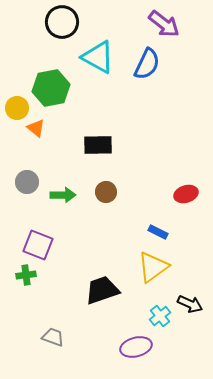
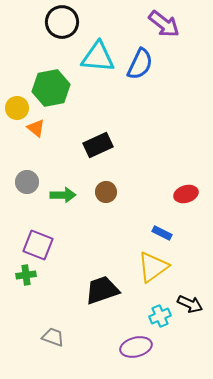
cyan triangle: rotated 24 degrees counterclockwise
blue semicircle: moved 7 px left
black rectangle: rotated 24 degrees counterclockwise
blue rectangle: moved 4 px right, 1 px down
cyan cross: rotated 15 degrees clockwise
